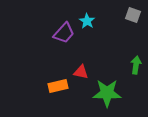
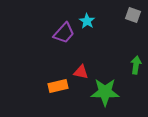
green star: moved 2 px left, 1 px up
